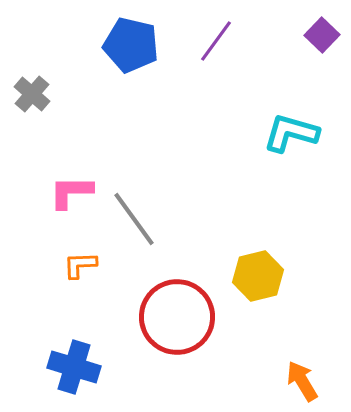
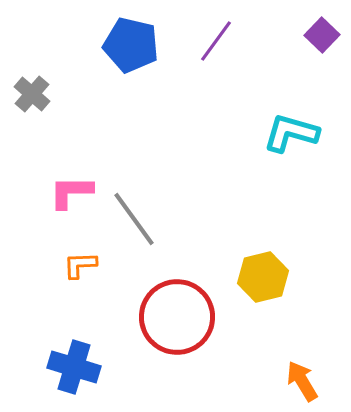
yellow hexagon: moved 5 px right, 1 px down
